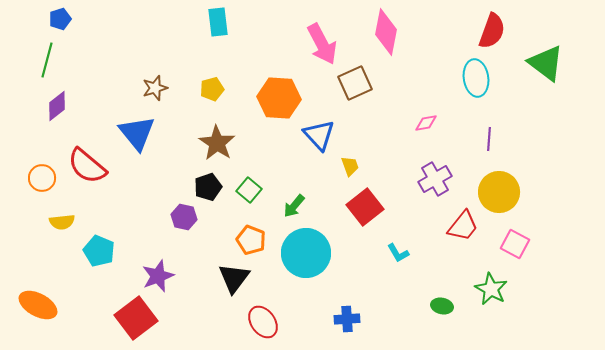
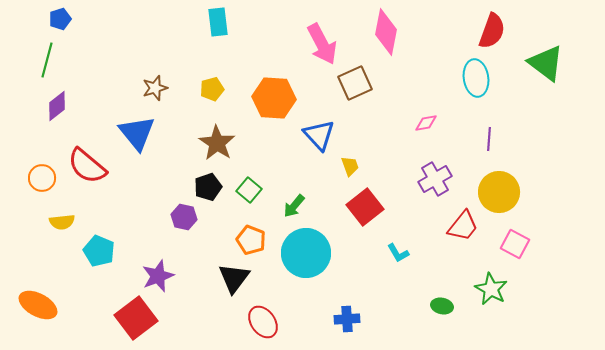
orange hexagon at (279, 98): moved 5 px left
